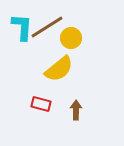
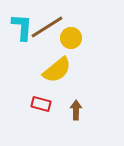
yellow semicircle: moved 2 px left, 1 px down
